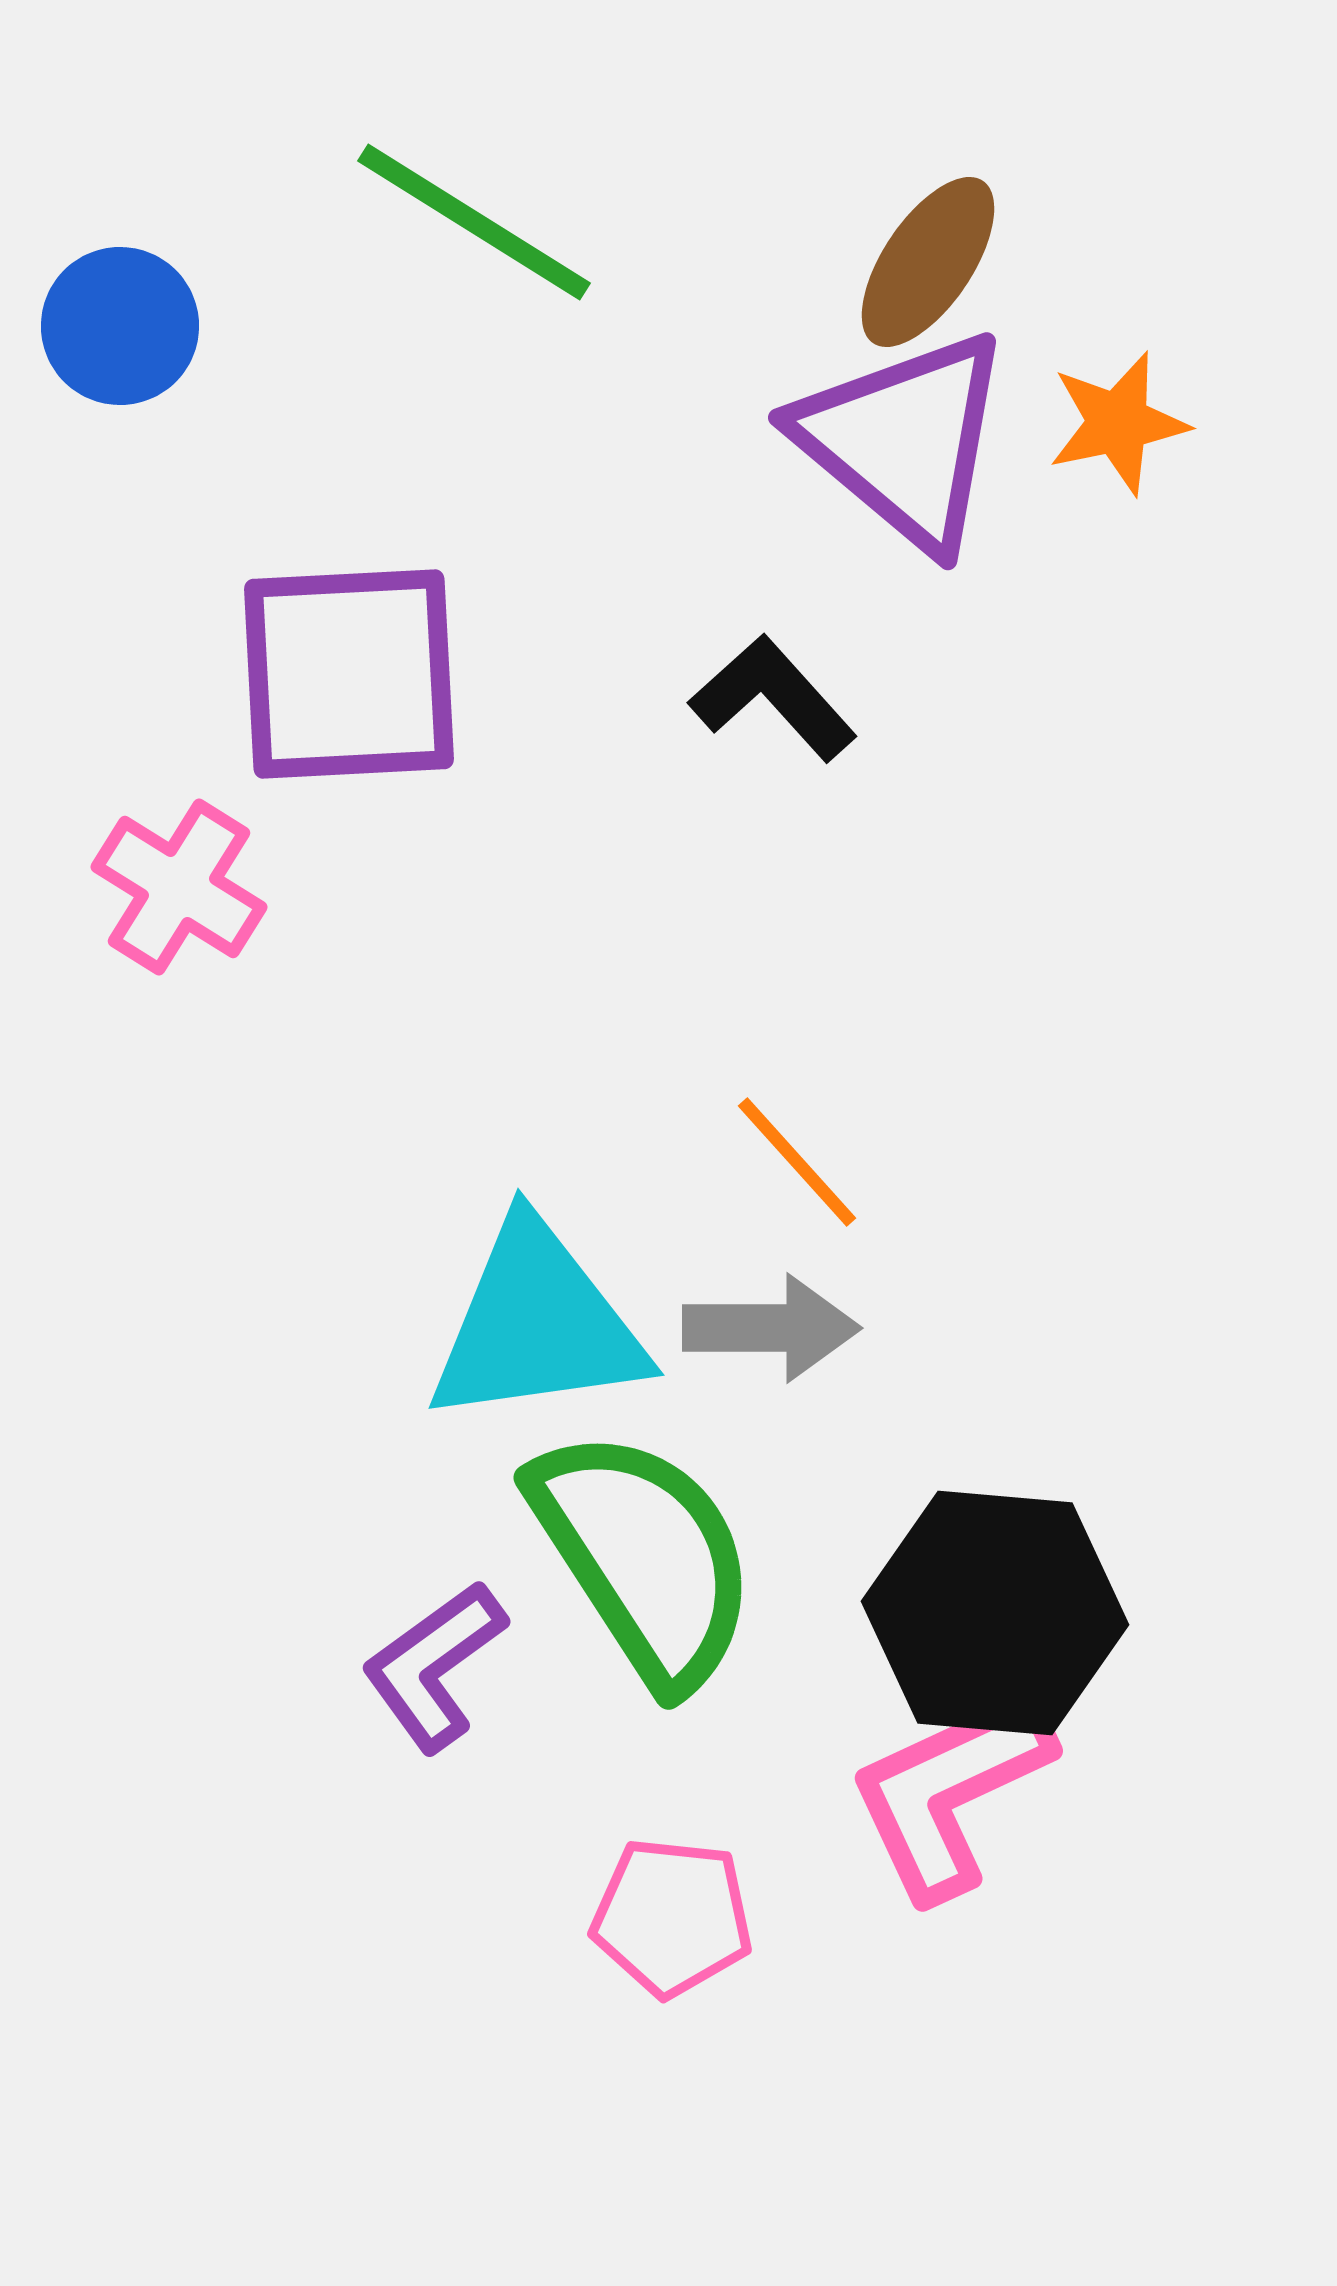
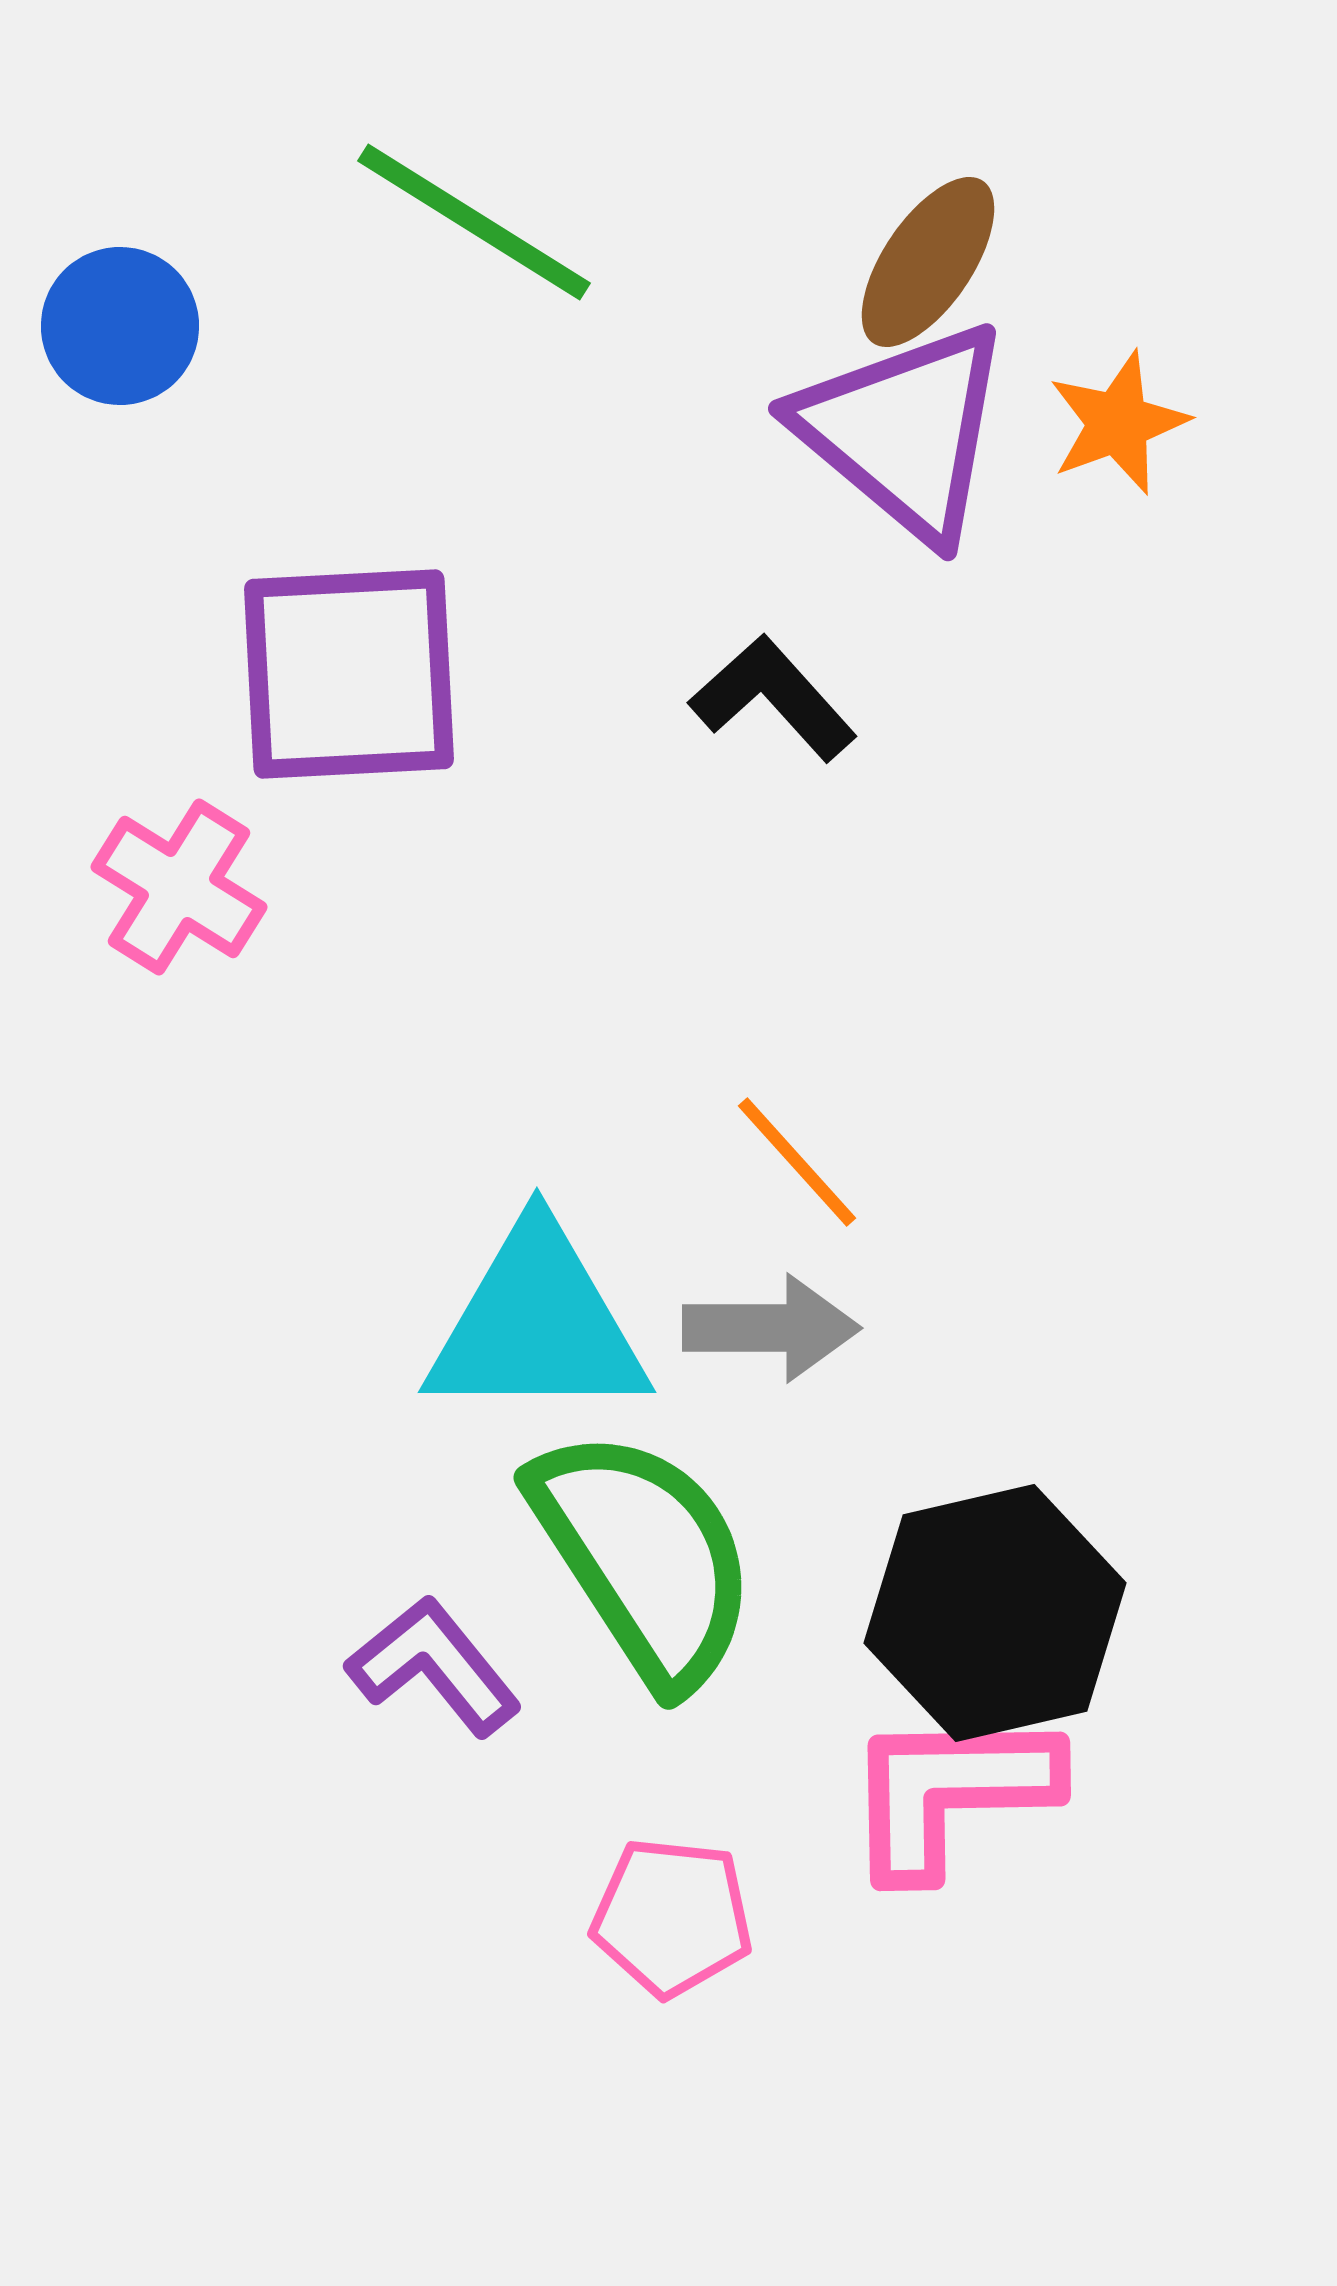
orange star: rotated 8 degrees counterclockwise
purple triangle: moved 9 px up
cyan triangle: rotated 8 degrees clockwise
black hexagon: rotated 18 degrees counterclockwise
purple L-shape: rotated 87 degrees clockwise
pink L-shape: rotated 24 degrees clockwise
